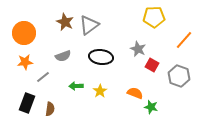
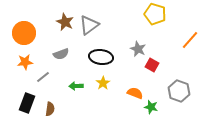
yellow pentagon: moved 1 px right, 3 px up; rotated 20 degrees clockwise
orange line: moved 6 px right
gray semicircle: moved 2 px left, 2 px up
gray hexagon: moved 15 px down
yellow star: moved 3 px right, 8 px up
